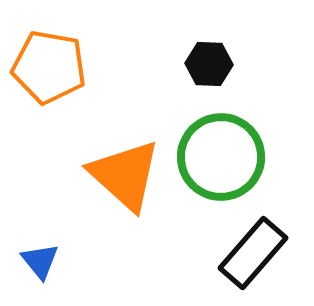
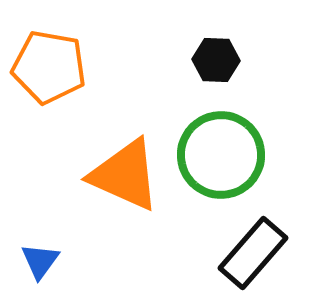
black hexagon: moved 7 px right, 4 px up
green circle: moved 2 px up
orange triangle: rotated 18 degrees counterclockwise
blue triangle: rotated 15 degrees clockwise
